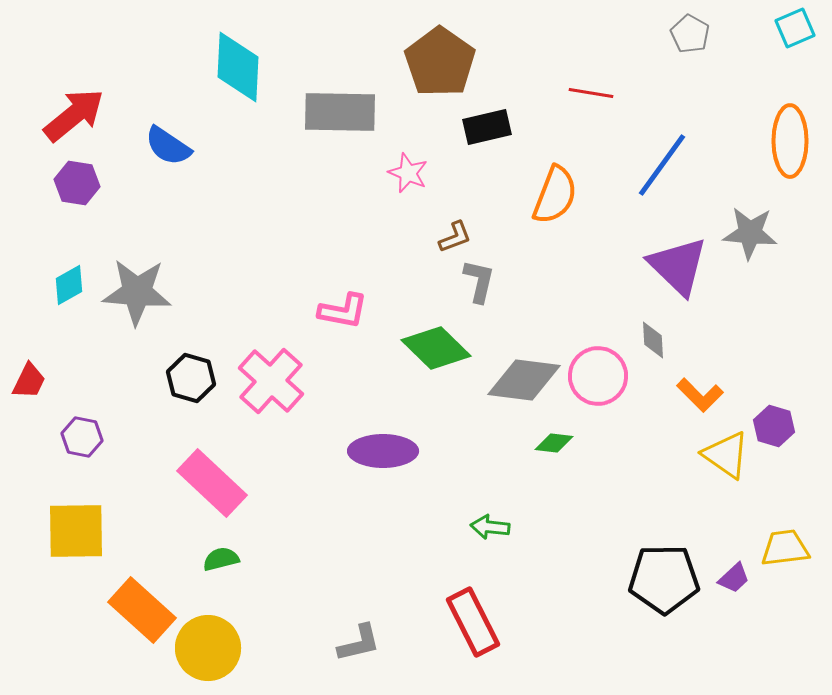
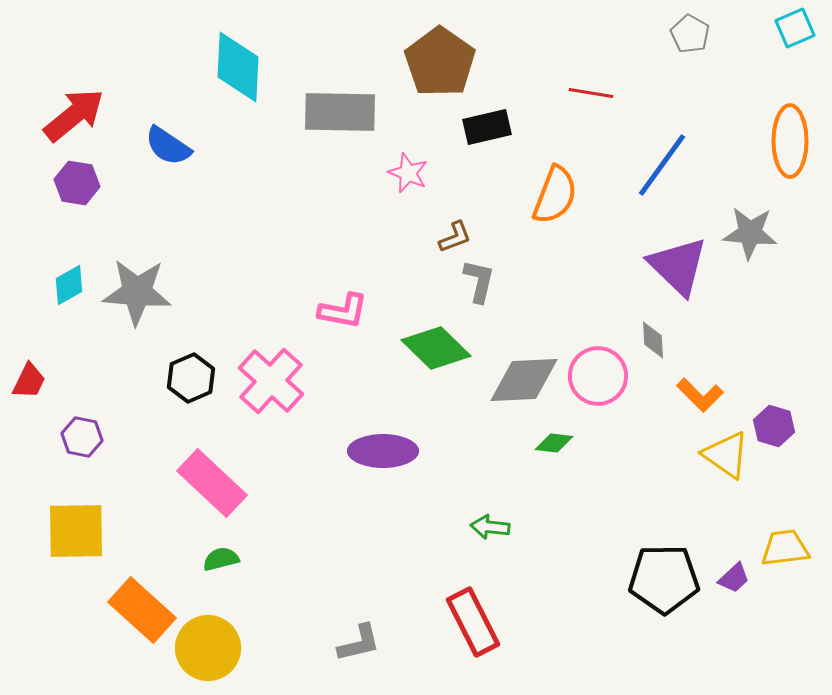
black hexagon at (191, 378): rotated 21 degrees clockwise
gray diamond at (524, 380): rotated 10 degrees counterclockwise
